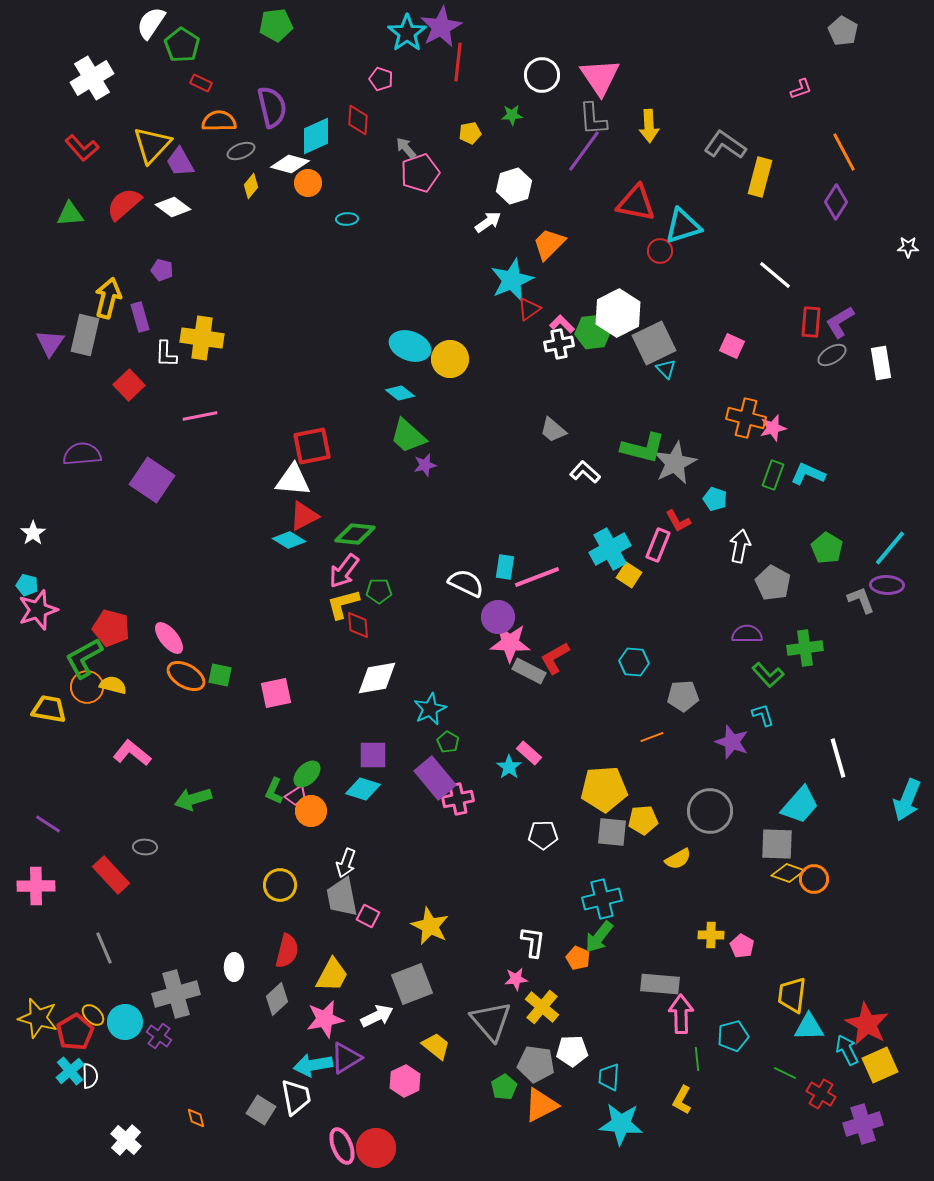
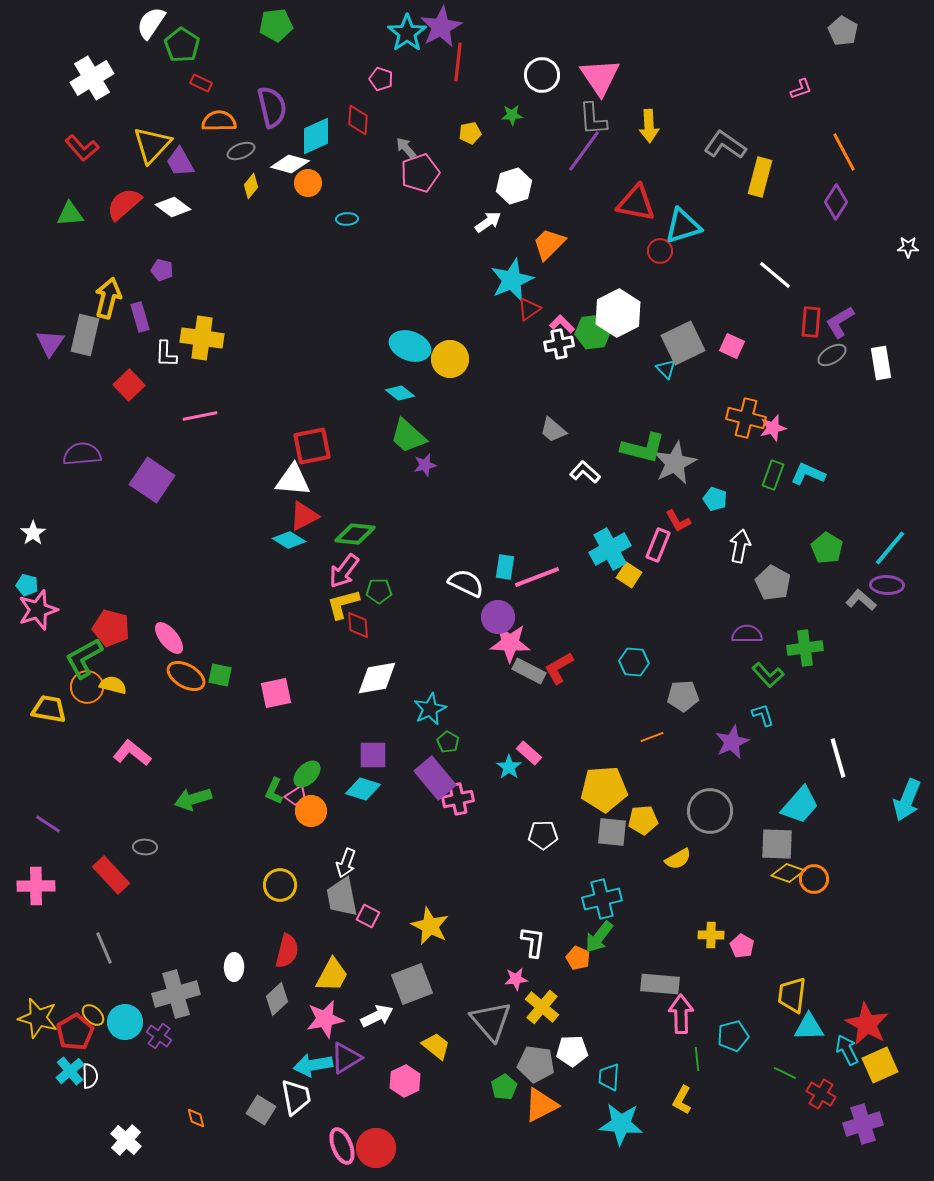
gray square at (654, 343): moved 29 px right
gray L-shape at (861, 600): rotated 28 degrees counterclockwise
red L-shape at (555, 658): moved 4 px right, 10 px down
purple star at (732, 742): rotated 28 degrees clockwise
